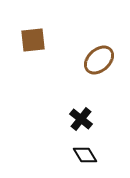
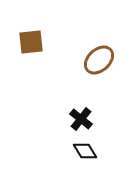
brown square: moved 2 px left, 2 px down
black diamond: moved 4 px up
